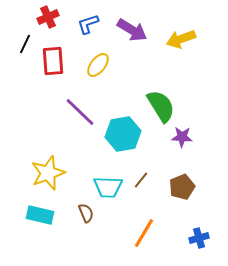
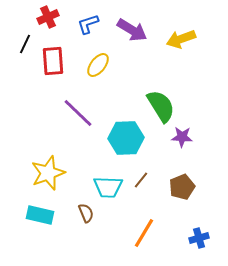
purple line: moved 2 px left, 1 px down
cyan hexagon: moved 3 px right, 4 px down; rotated 8 degrees clockwise
